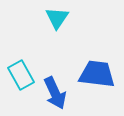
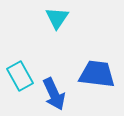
cyan rectangle: moved 1 px left, 1 px down
blue arrow: moved 1 px left, 1 px down
